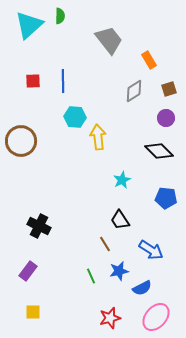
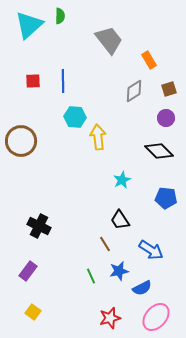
yellow square: rotated 35 degrees clockwise
